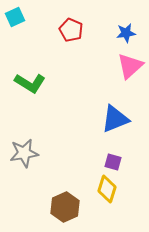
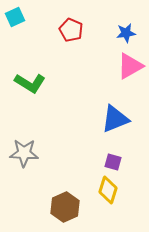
pink triangle: rotated 12 degrees clockwise
gray star: rotated 12 degrees clockwise
yellow diamond: moved 1 px right, 1 px down
